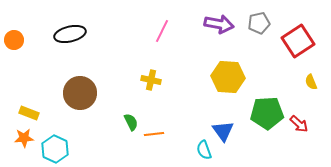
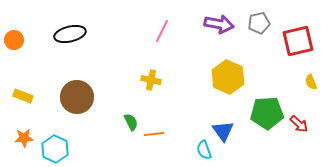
red square: rotated 20 degrees clockwise
yellow hexagon: rotated 20 degrees clockwise
brown circle: moved 3 px left, 4 px down
yellow rectangle: moved 6 px left, 17 px up
